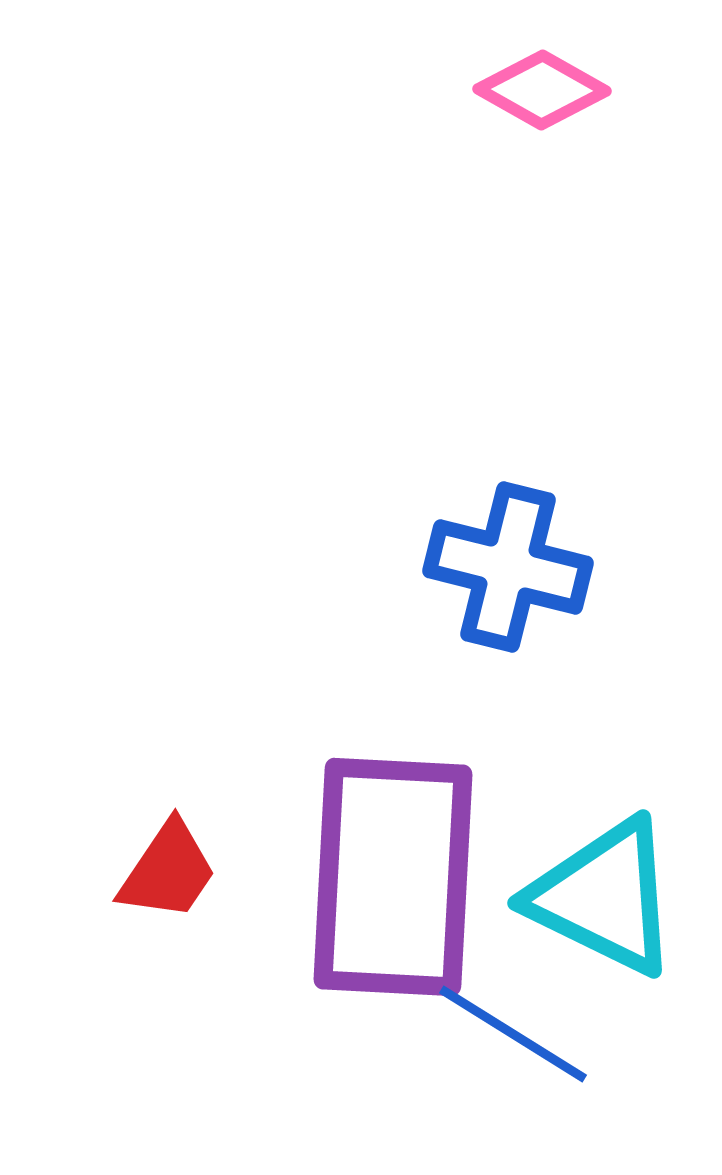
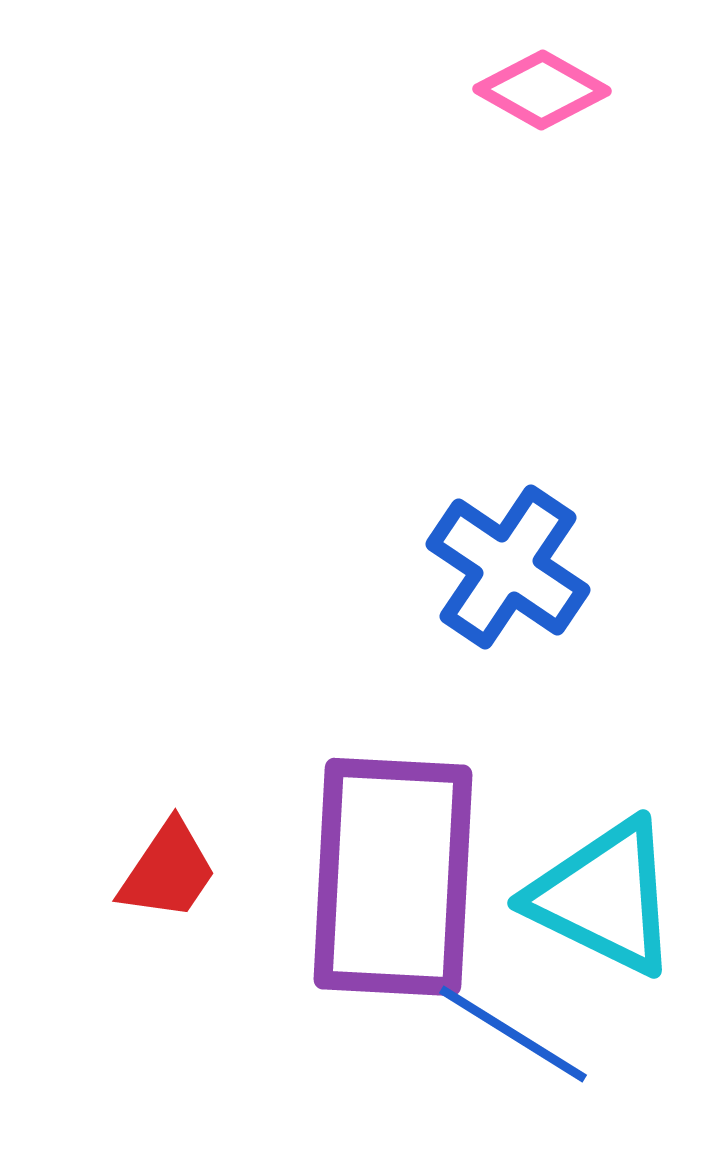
blue cross: rotated 20 degrees clockwise
